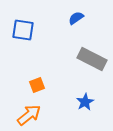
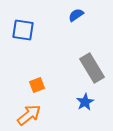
blue semicircle: moved 3 px up
gray rectangle: moved 9 px down; rotated 32 degrees clockwise
